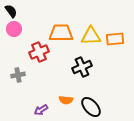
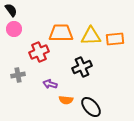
black semicircle: moved 1 px up
purple arrow: moved 9 px right, 26 px up; rotated 48 degrees clockwise
